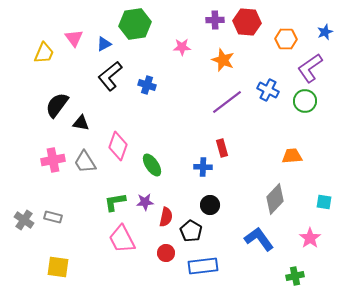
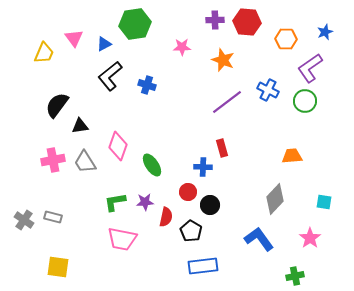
black triangle at (81, 123): moved 1 px left, 3 px down; rotated 18 degrees counterclockwise
pink trapezoid at (122, 239): rotated 52 degrees counterclockwise
red circle at (166, 253): moved 22 px right, 61 px up
